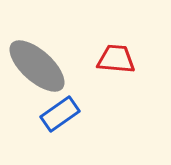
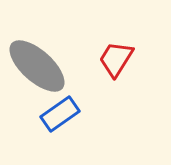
red trapezoid: rotated 63 degrees counterclockwise
